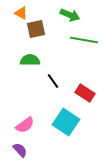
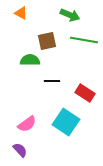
brown square: moved 11 px right, 12 px down
black line: moved 1 px left; rotated 56 degrees counterclockwise
pink semicircle: moved 2 px right, 1 px up
